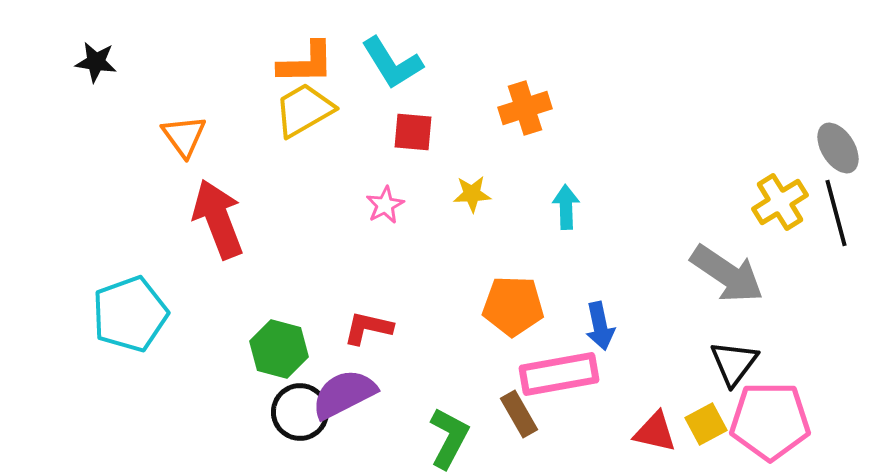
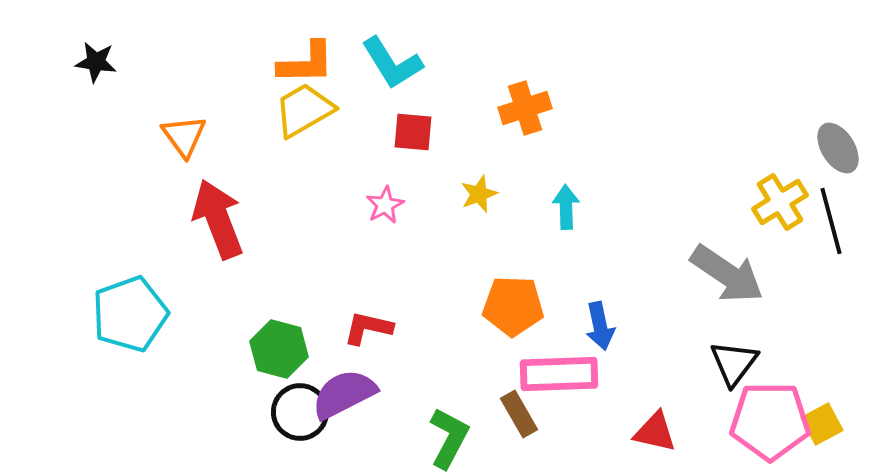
yellow star: moved 7 px right; rotated 18 degrees counterclockwise
black line: moved 5 px left, 8 px down
pink rectangle: rotated 8 degrees clockwise
yellow square: moved 116 px right
